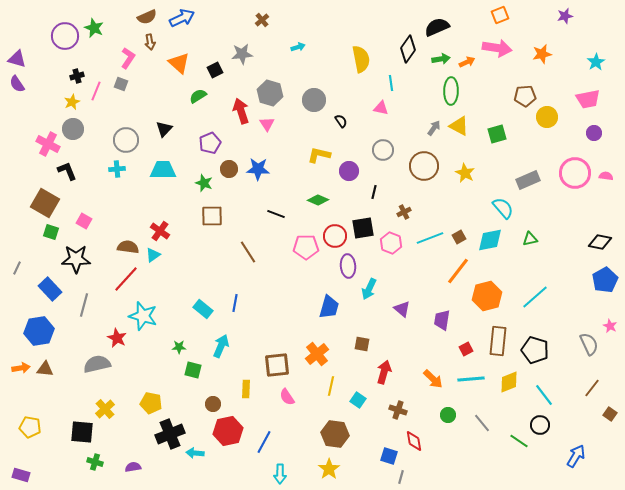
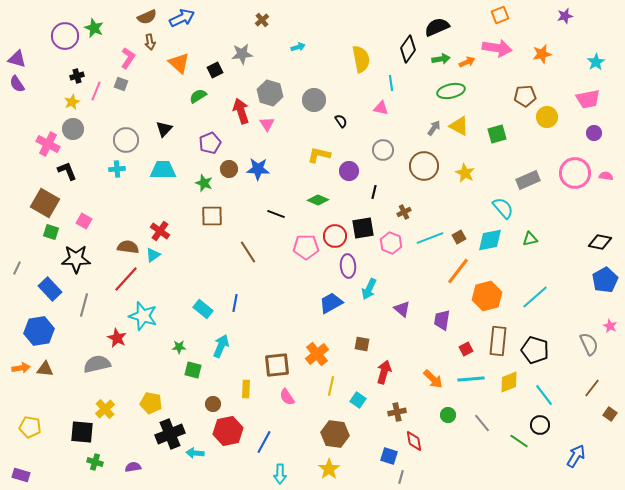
green ellipse at (451, 91): rotated 76 degrees clockwise
blue trapezoid at (329, 307): moved 2 px right, 4 px up; rotated 135 degrees counterclockwise
brown cross at (398, 410): moved 1 px left, 2 px down; rotated 30 degrees counterclockwise
